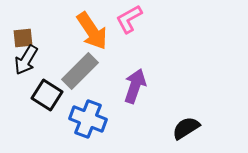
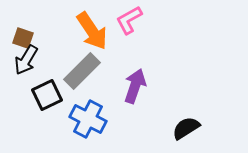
pink L-shape: moved 1 px down
brown square: rotated 25 degrees clockwise
gray rectangle: moved 2 px right
black square: rotated 32 degrees clockwise
blue cross: rotated 6 degrees clockwise
